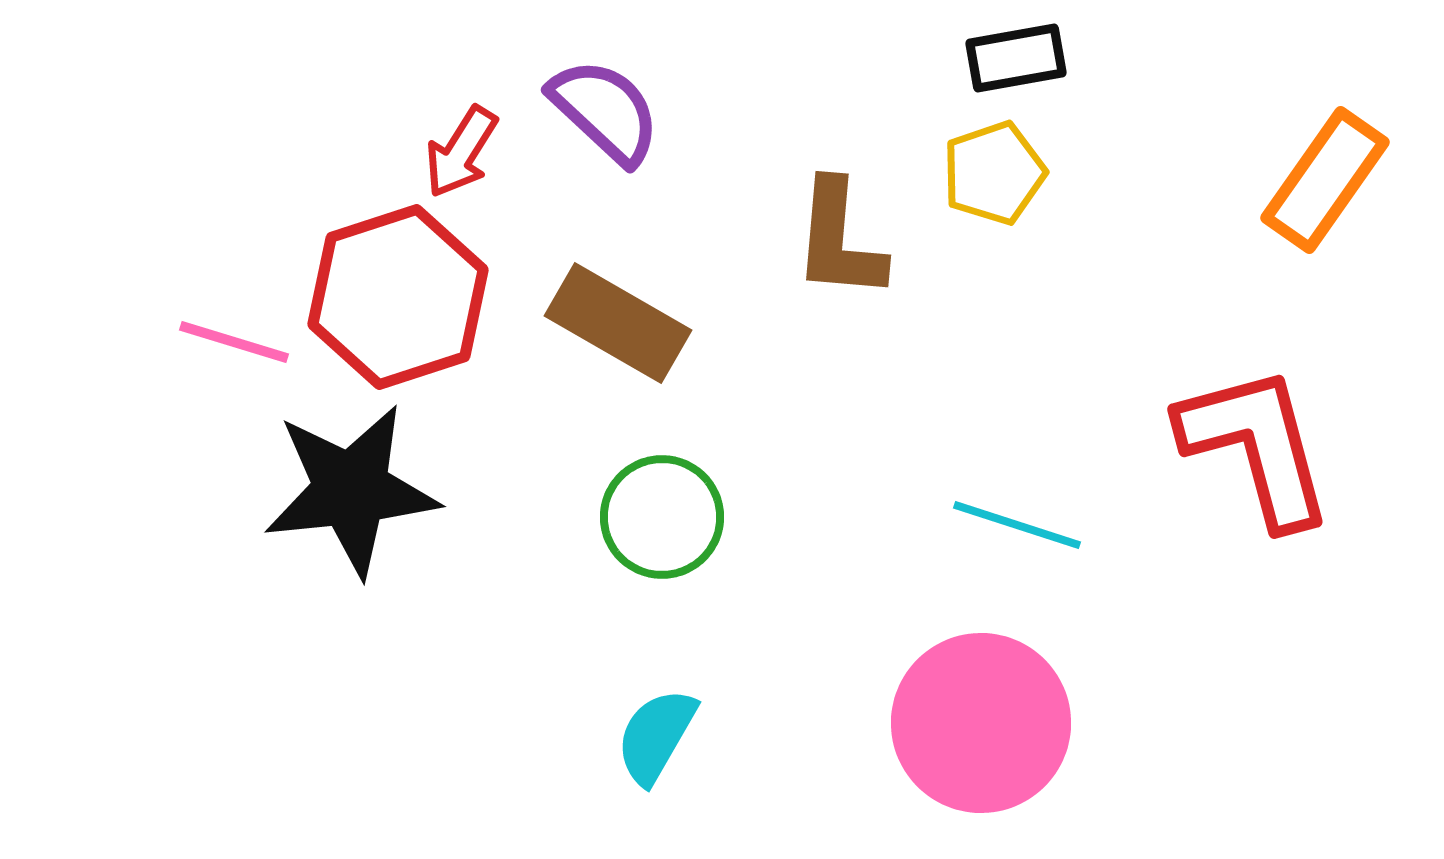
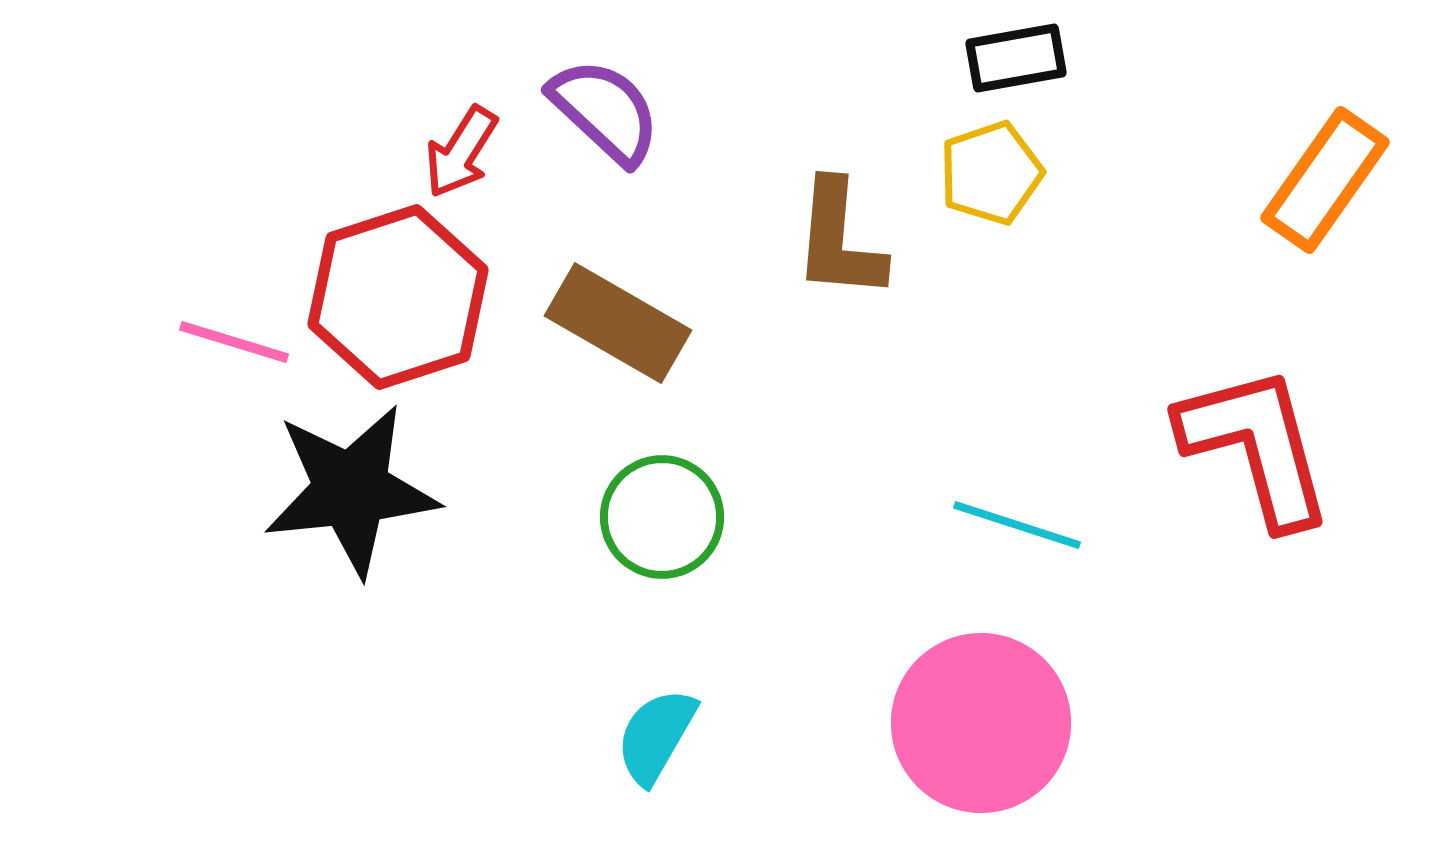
yellow pentagon: moved 3 px left
